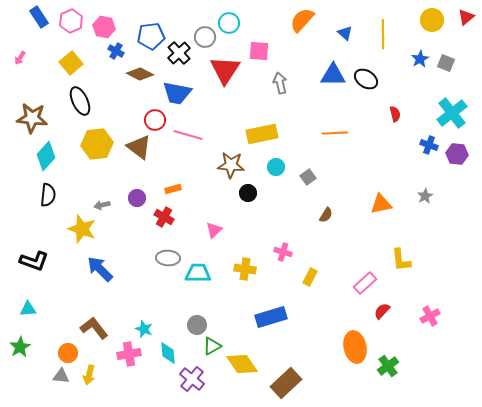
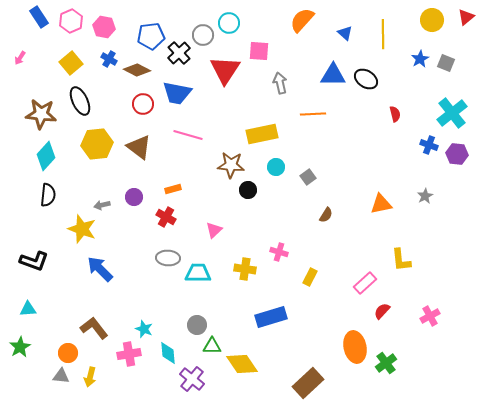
gray circle at (205, 37): moved 2 px left, 2 px up
blue cross at (116, 51): moved 7 px left, 8 px down
brown diamond at (140, 74): moved 3 px left, 4 px up
brown star at (32, 118): moved 9 px right, 4 px up
red circle at (155, 120): moved 12 px left, 16 px up
orange line at (335, 133): moved 22 px left, 19 px up
black circle at (248, 193): moved 3 px up
purple circle at (137, 198): moved 3 px left, 1 px up
red cross at (164, 217): moved 2 px right
pink cross at (283, 252): moved 4 px left
green triangle at (212, 346): rotated 30 degrees clockwise
green cross at (388, 366): moved 2 px left, 3 px up
yellow arrow at (89, 375): moved 1 px right, 2 px down
brown rectangle at (286, 383): moved 22 px right
